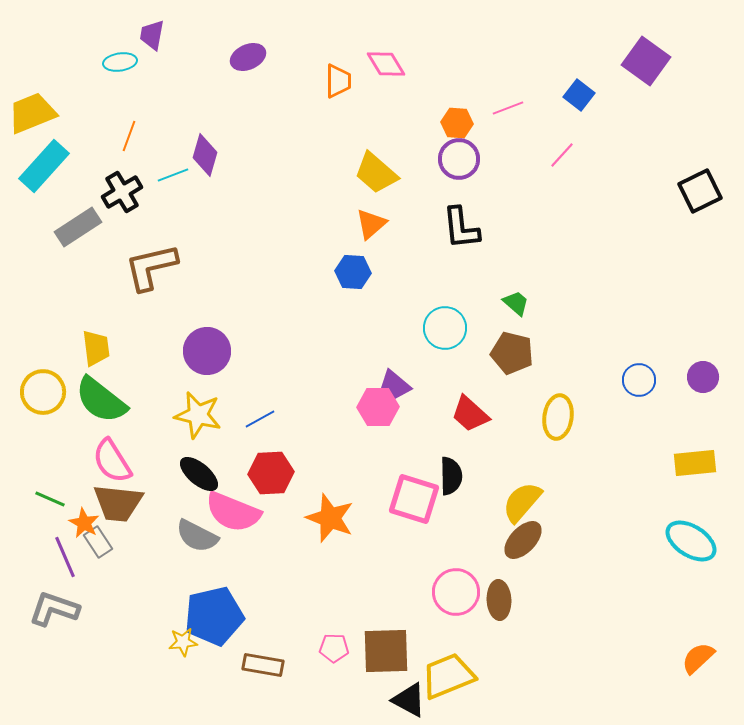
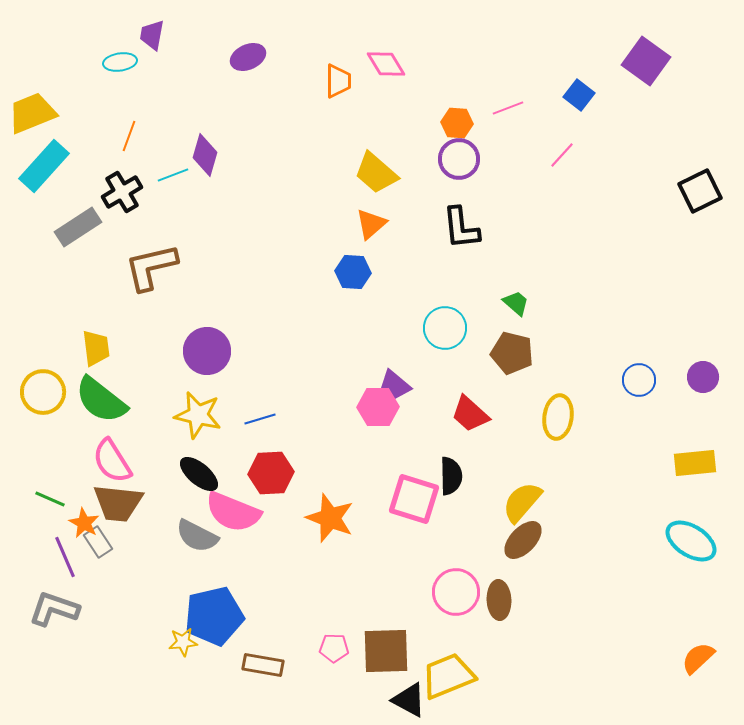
blue line at (260, 419): rotated 12 degrees clockwise
